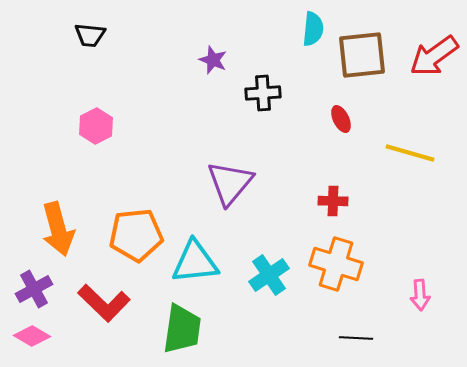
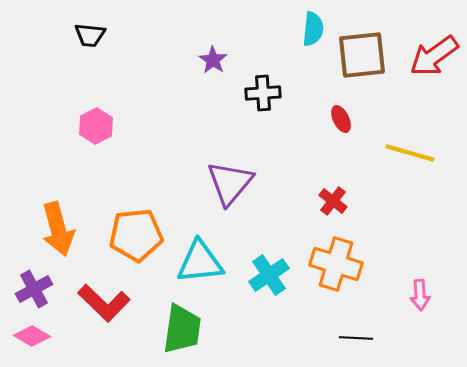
purple star: rotated 12 degrees clockwise
red cross: rotated 36 degrees clockwise
cyan triangle: moved 5 px right
